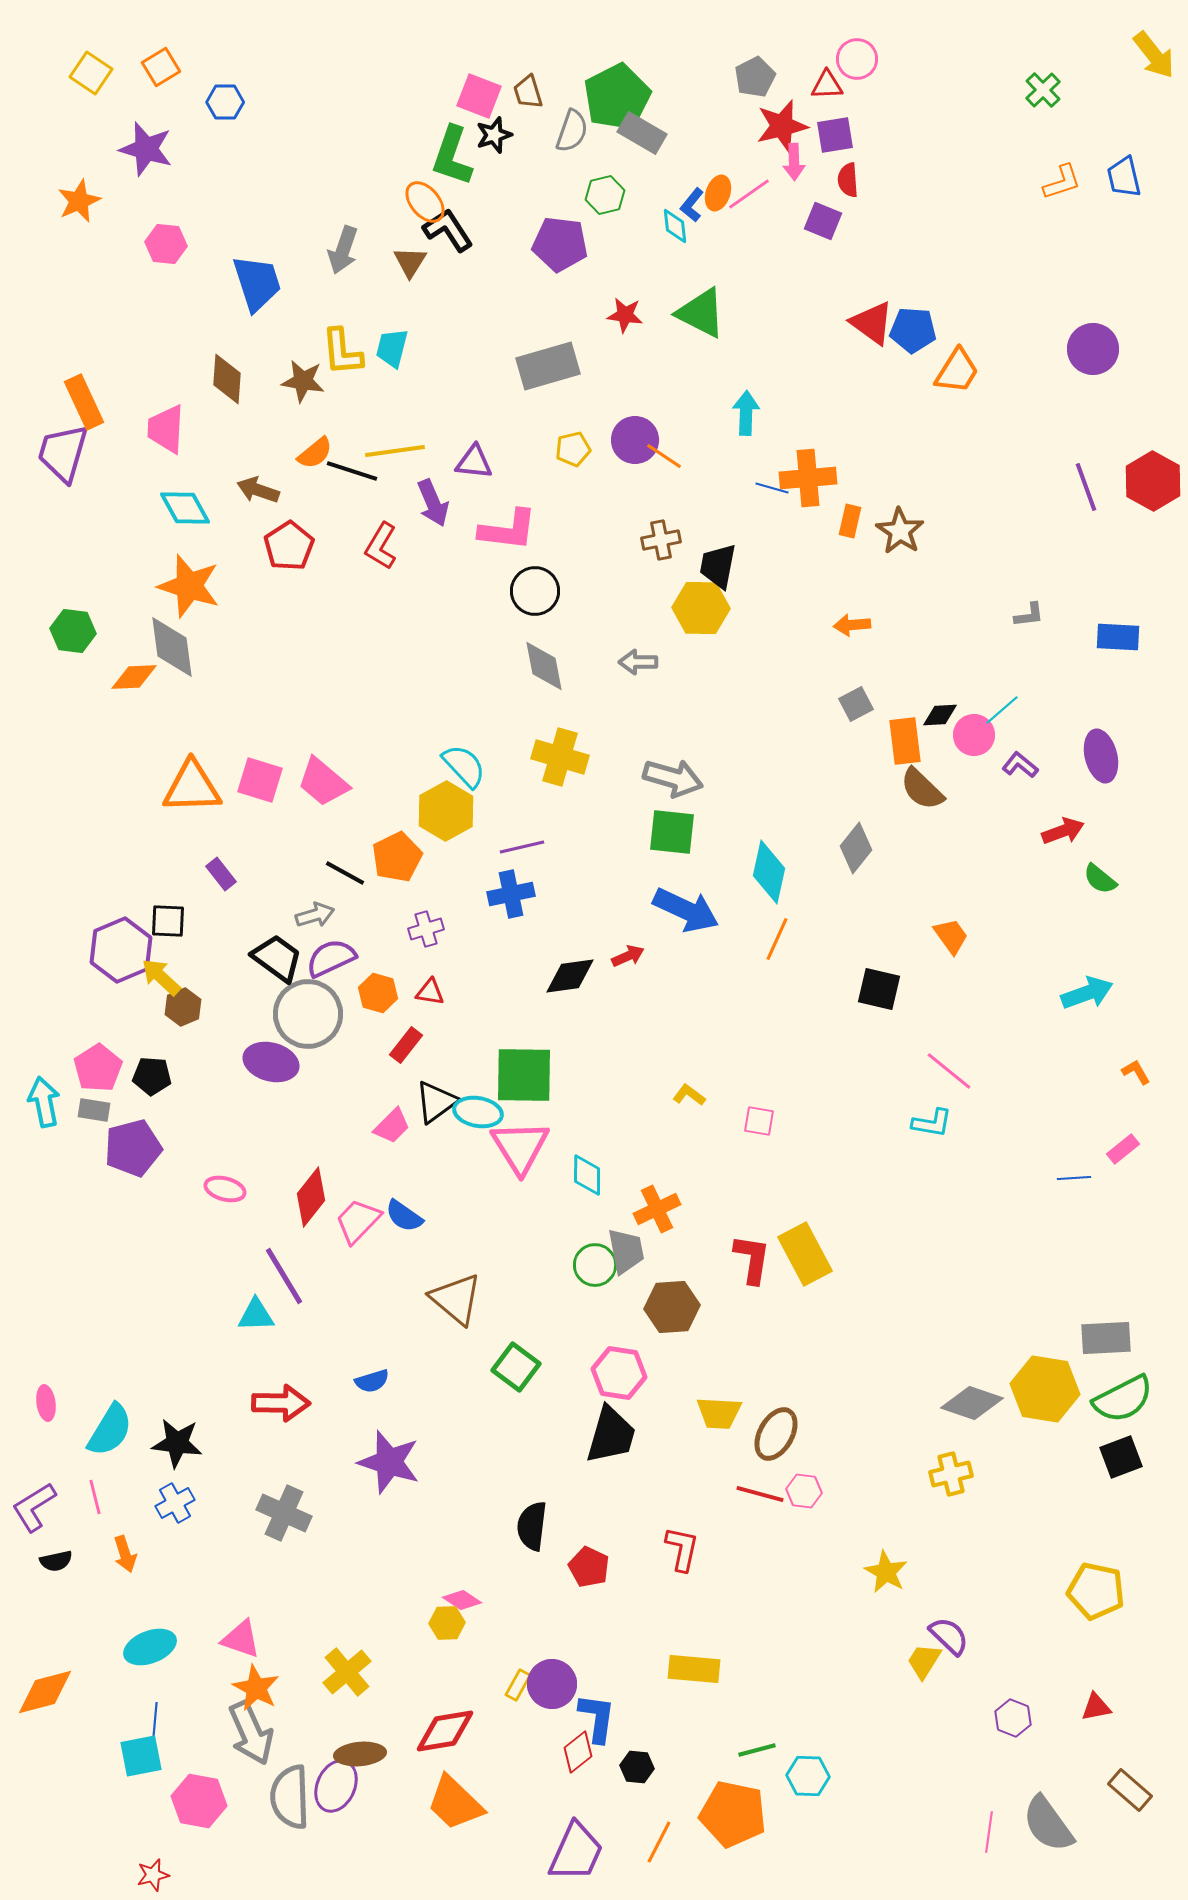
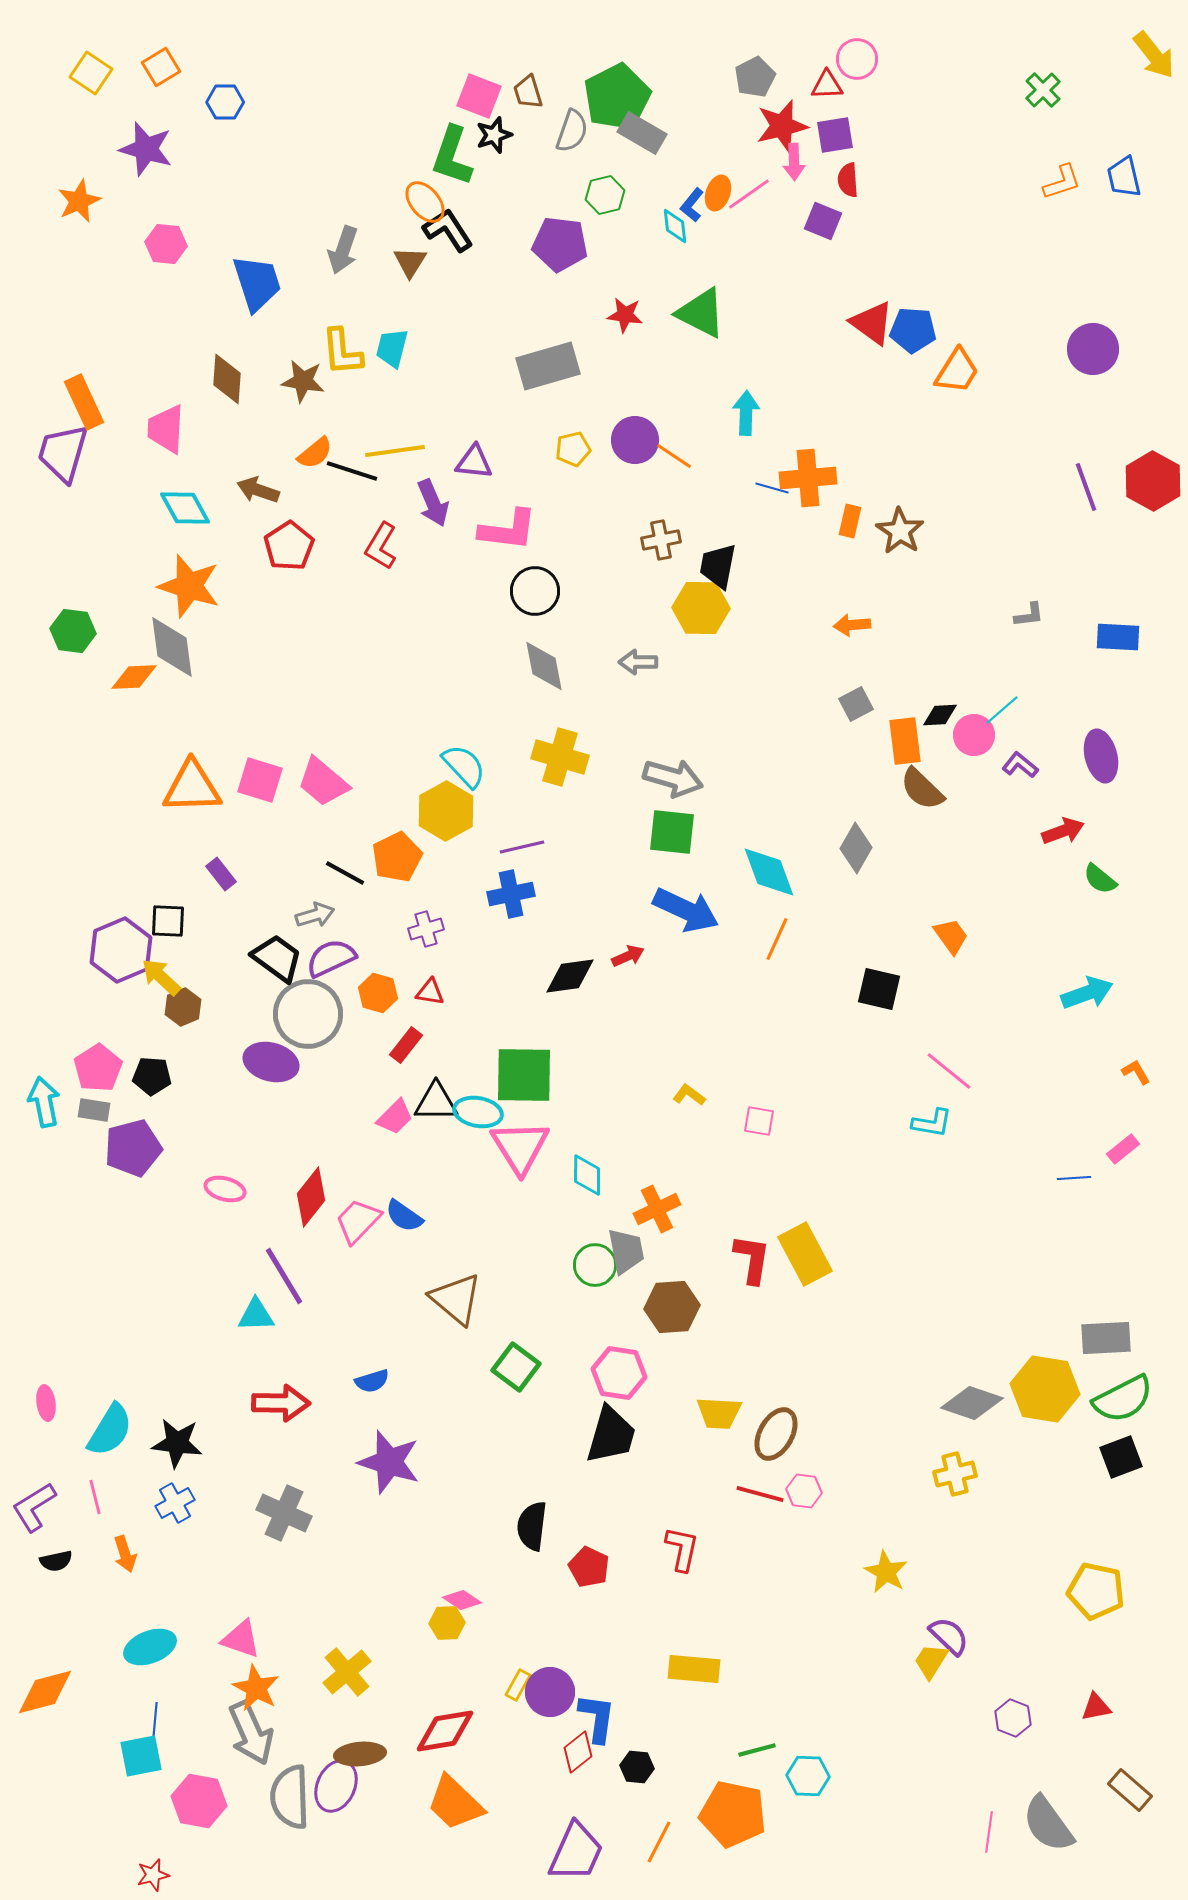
orange line at (664, 456): moved 10 px right
gray diamond at (856, 848): rotated 9 degrees counterclockwise
cyan diamond at (769, 872): rotated 32 degrees counterclockwise
black triangle at (436, 1102): rotated 36 degrees clockwise
pink trapezoid at (392, 1126): moved 3 px right, 9 px up
yellow cross at (951, 1474): moved 4 px right
yellow trapezoid at (924, 1661): moved 7 px right
purple circle at (552, 1684): moved 2 px left, 8 px down
